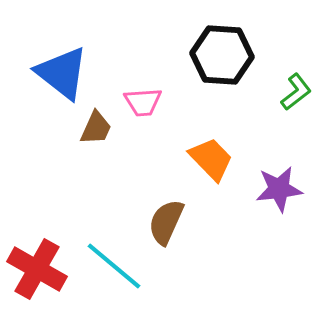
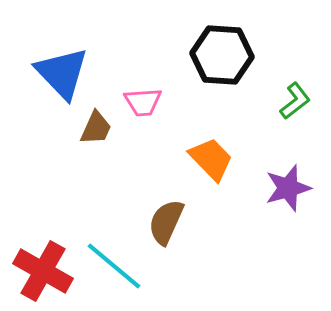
blue triangle: rotated 8 degrees clockwise
green L-shape: moved 1 px left, 9 px down
purple star: moved 9 px right, 1 px up; rotated 9 degrees counterclockwise
red cross: moved 6 px right, 2 px down
